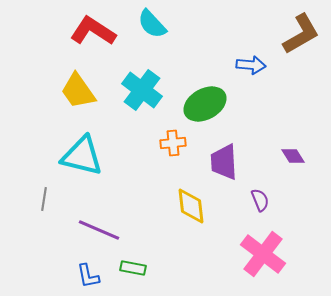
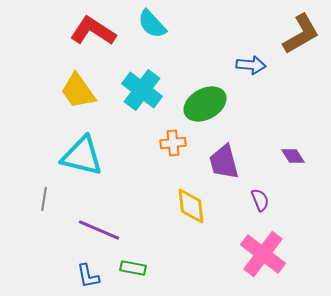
purple trapezoid: rotated 12 degrees counterclockwise
